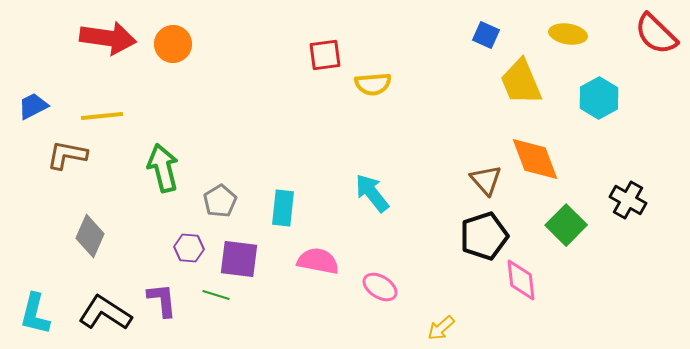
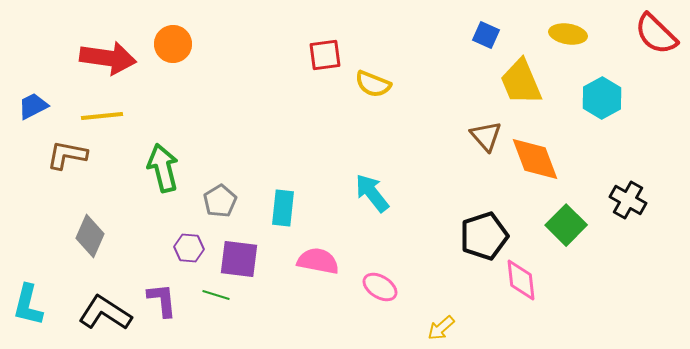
red arrow: moved 20 px down
yellow semicircle: rotated 27 degrees clockwise
cyan hexagon: moved 3 px right
brown triangle: moved 44 px up
cyan L-shape: moved 7 px left, 9 px up
